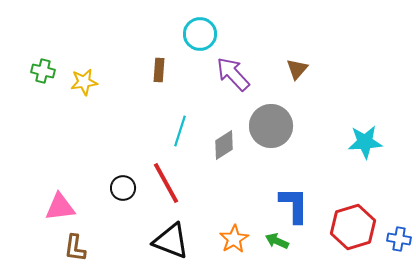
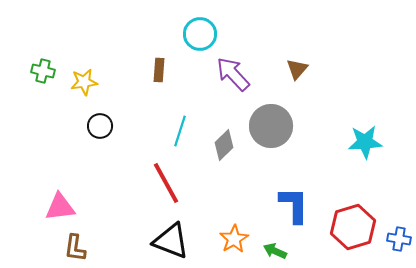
gray diamond: rotated 12 degrees counterclockwise
black circle: moved 23 px left, 62 px up
green arrow: moved 2 px left, 10 px down
